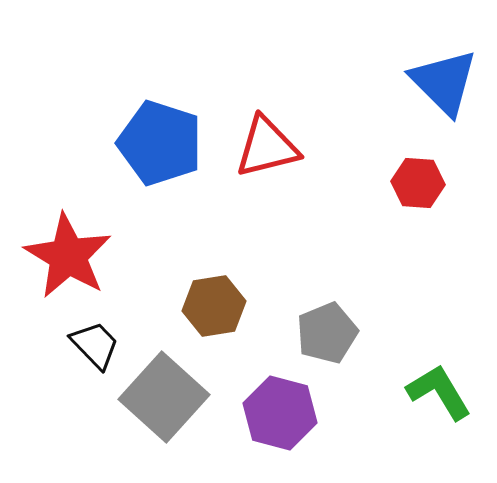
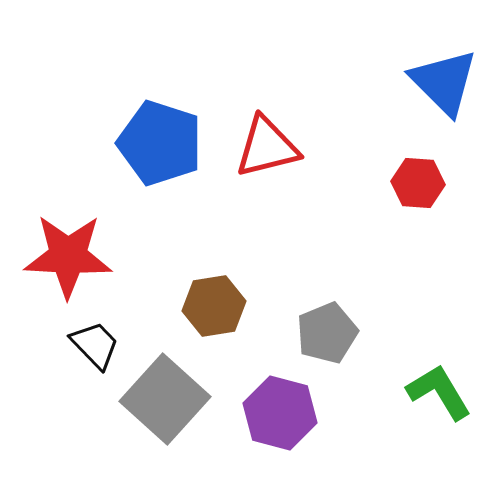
red star: rotated 28 degrees counterclockwise
gray square: moved 1 px right, 2 px down
